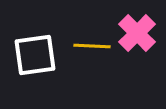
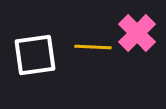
yellow line: moved 1 px right, 1 px down
